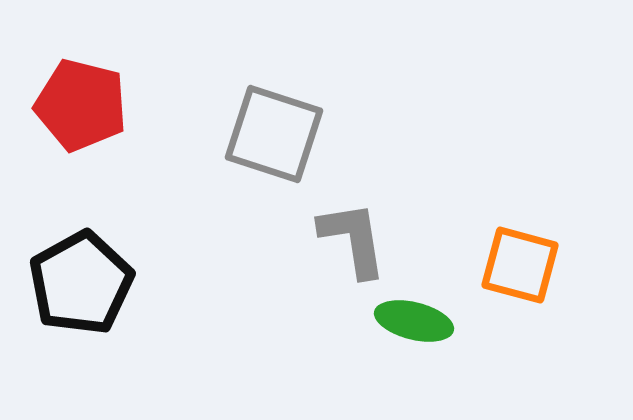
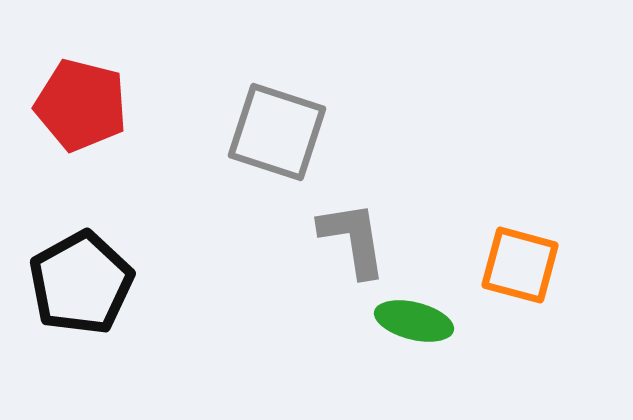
gray square: moved 3 px right, 2 px up
